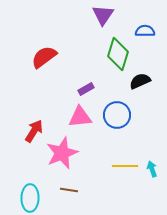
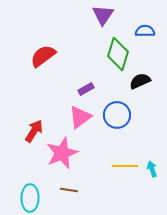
red semicircle: moved 1 px left, 1 px up
pink triangle: rotated 30 degrees counterclockwise
